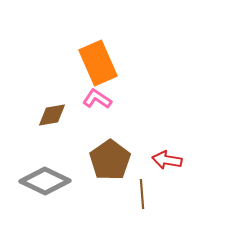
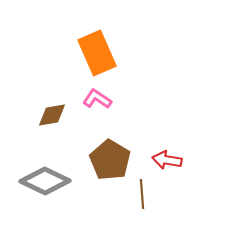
orange rectangle: moved 1 px left, 10 px up
brown pentagon: rotated 6 degrees counterclockwise
